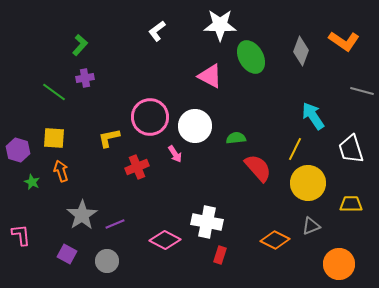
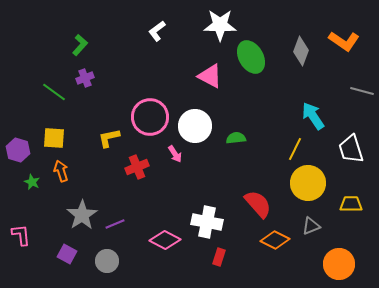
purple cross: rotated 12 degrees counterclockwise
red semicircle: moved 36 px down
red rectangle: moved 1 px left, 2 px down
